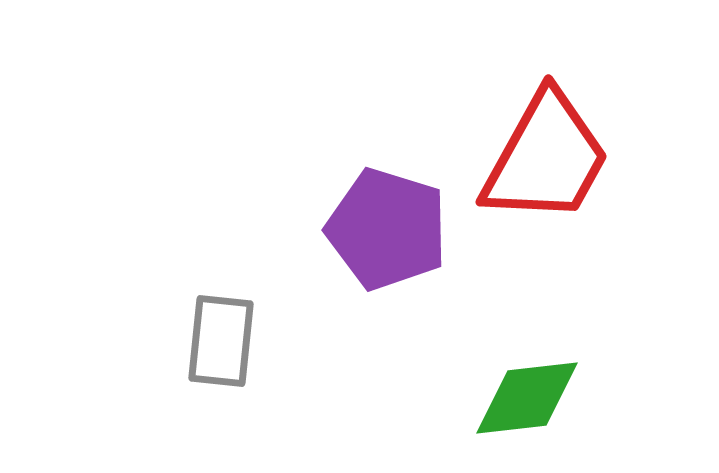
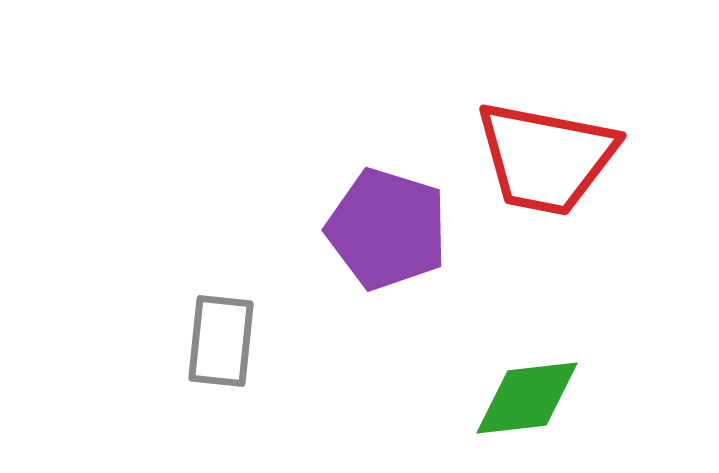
red trapezoid: rotated 72 degrees clockwise
